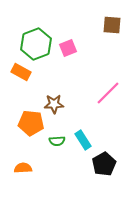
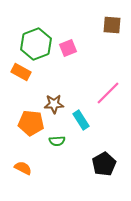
cyan rectangle: moved 2 px left, 20 px up
orange semicircle: rotated 30 degrees clockwise
